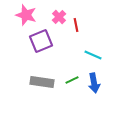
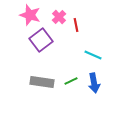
pink star: moved 4 px right
purple square: moved 1 px up; rotated 15 degrees counterclockwise
green line: moved 1 px left, 1 px down
